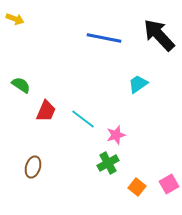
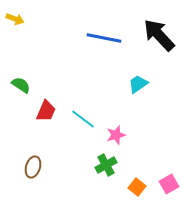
green cross: moved 2 px left, 2 px down
